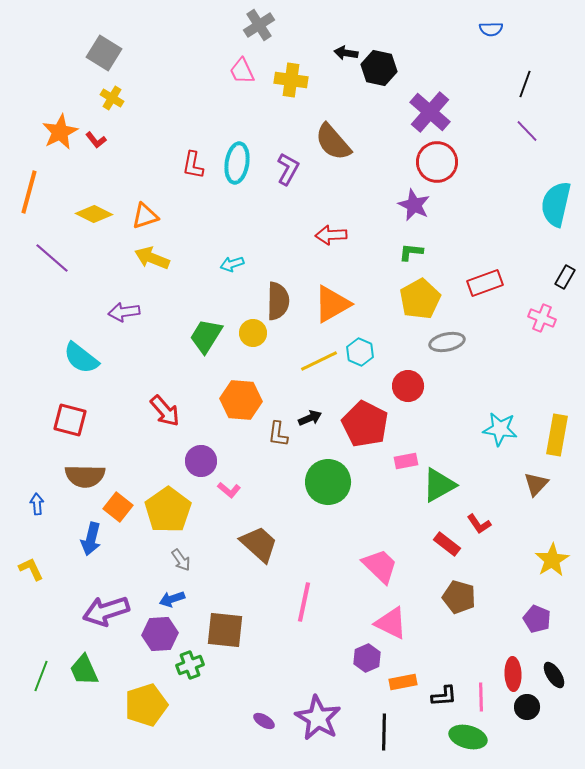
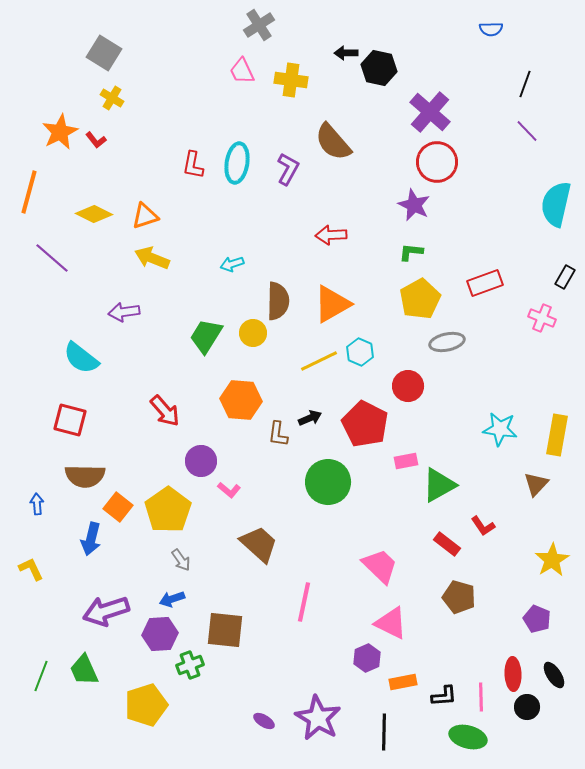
black arrow at (346, 53): rotated 10 degrees counterclockwise
red L-shape at (479, 524): moved 4 px right, 2 px down
